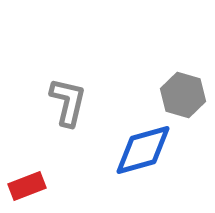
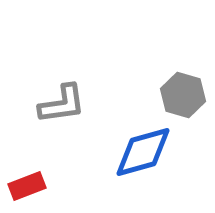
gray L-shape: moved 6 px left, 2 px down; rotated 69 degrees clockwise
blue diamond: moved 2 px down
